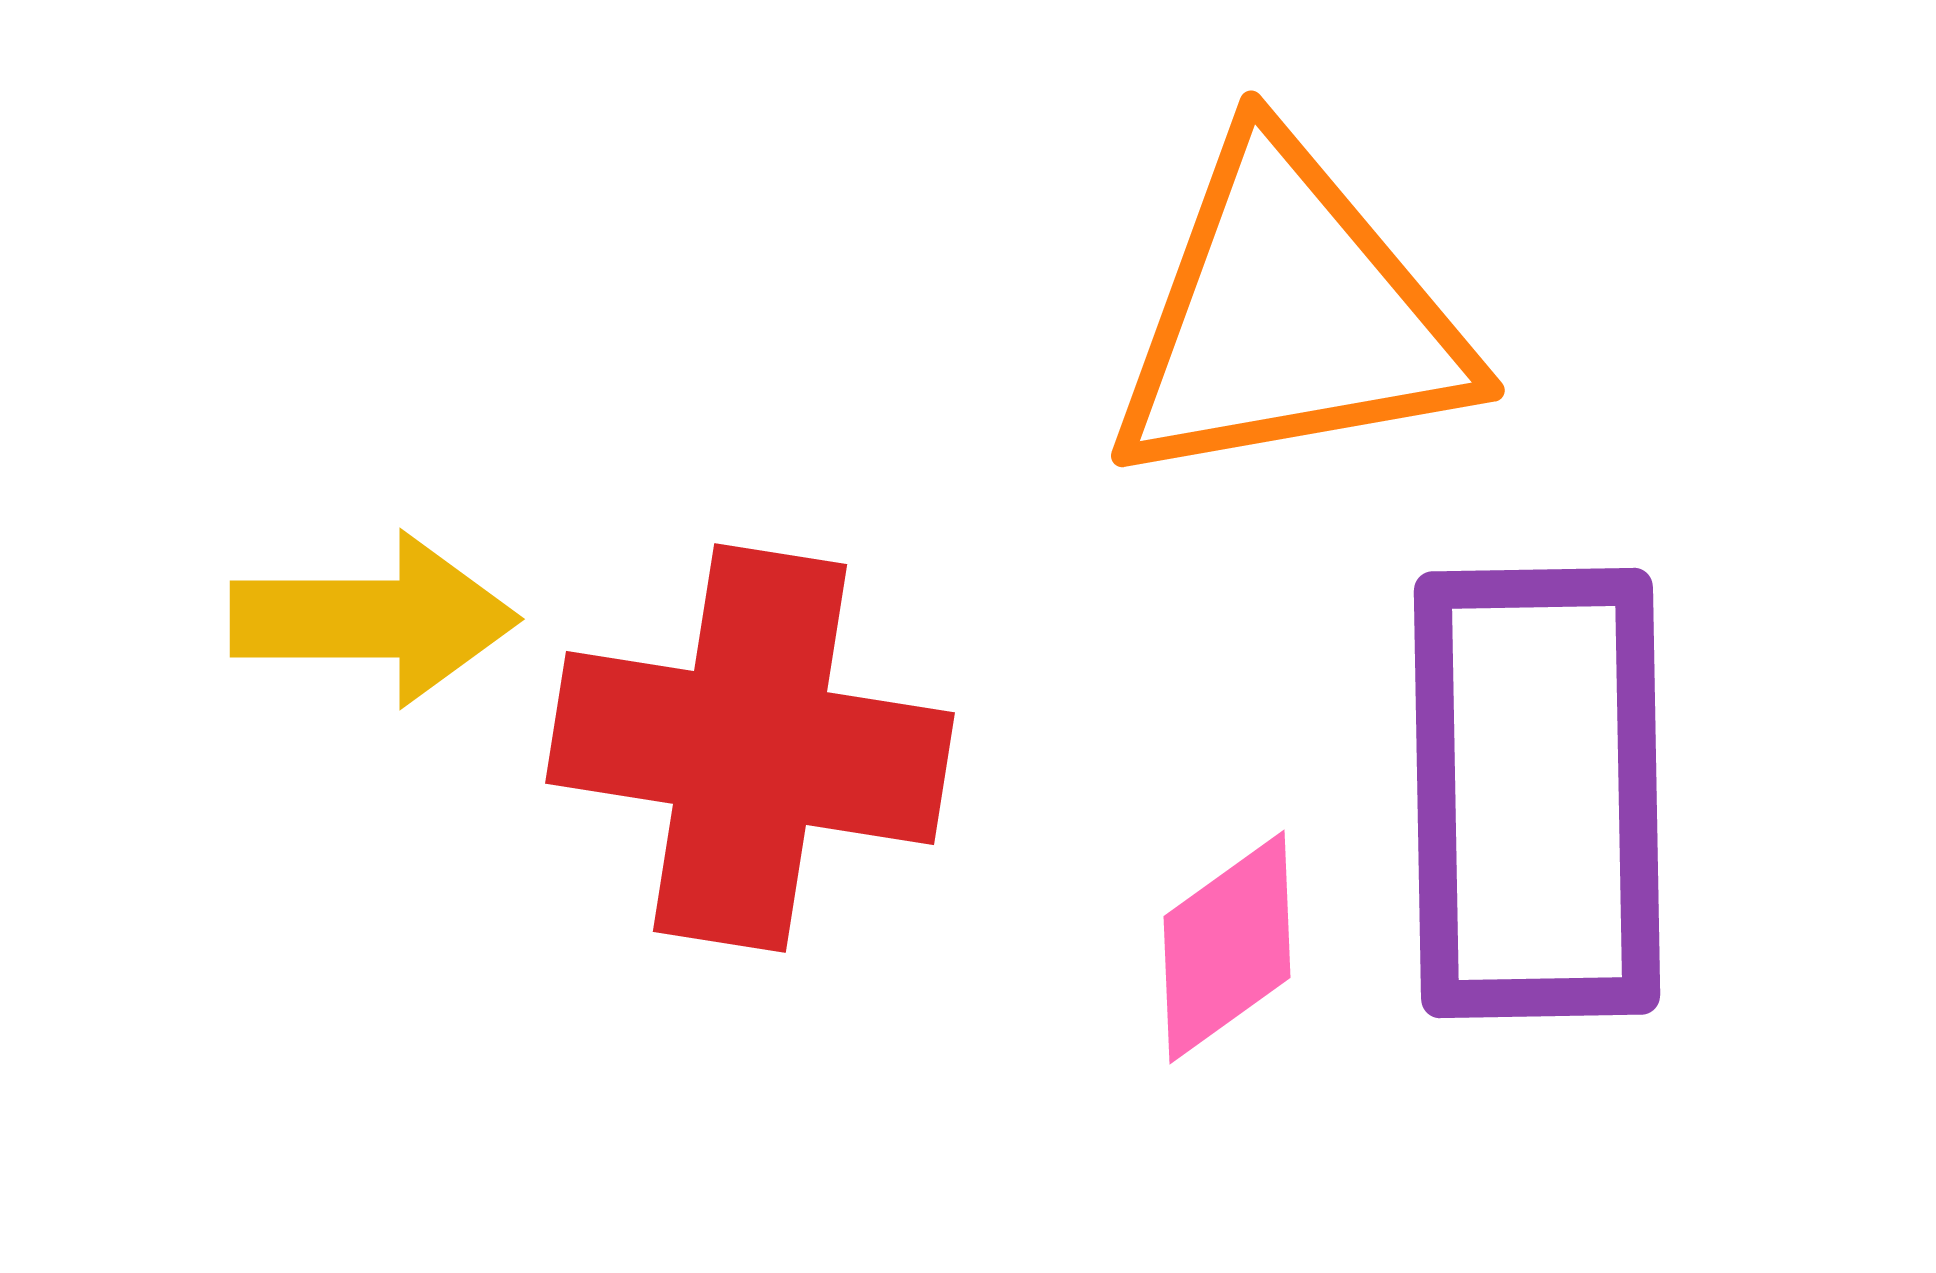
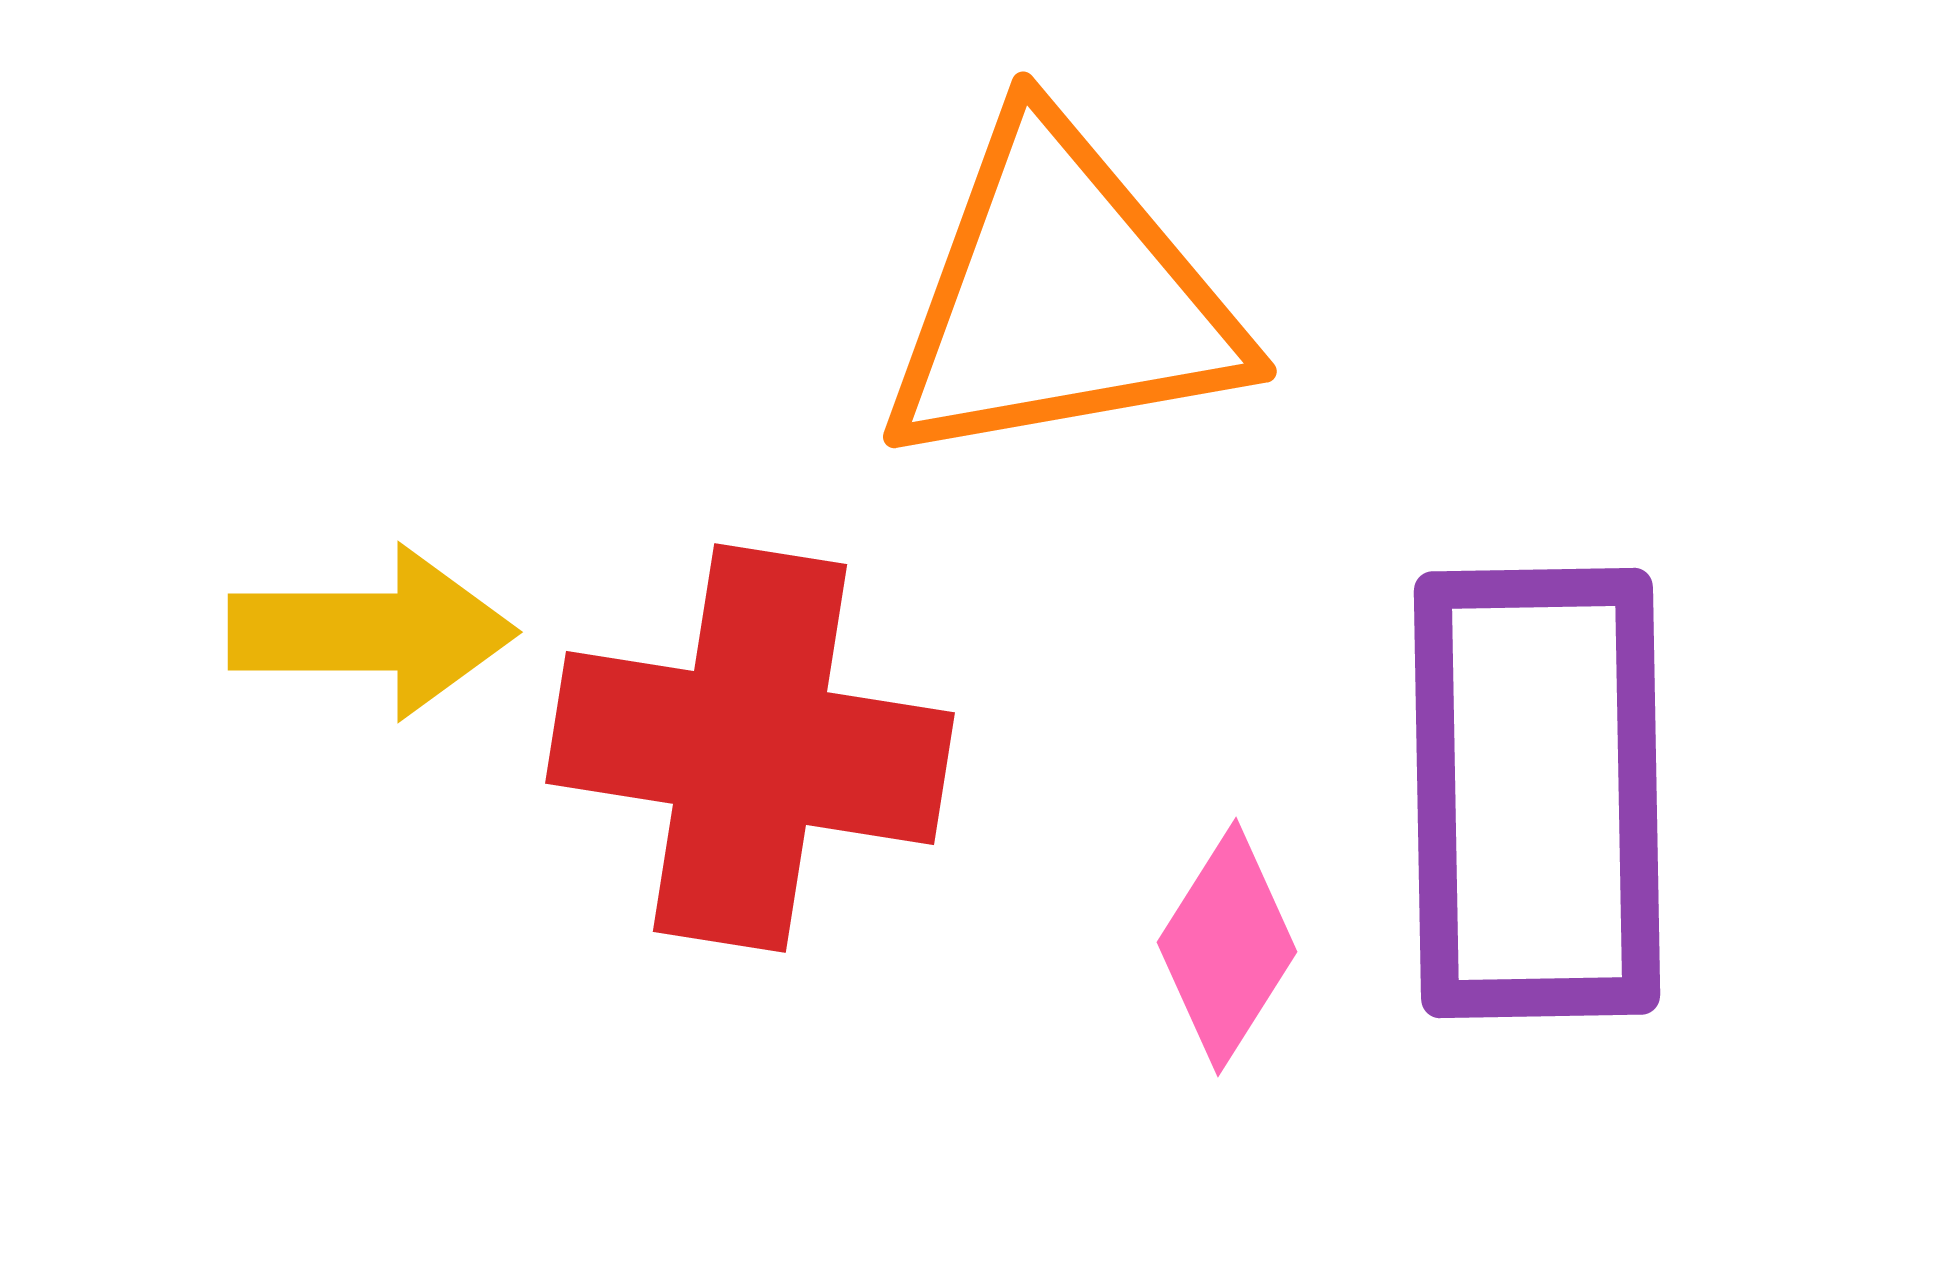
orange triangle: moved 228 px left, 19 px up
yellow arrow: moved 2 px left, 13 px down
pink diamond: rotated 22 degrees counterclockwise
